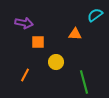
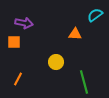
orange square: moved 24 px left
orange line: moved 7 px left, 4 px down
